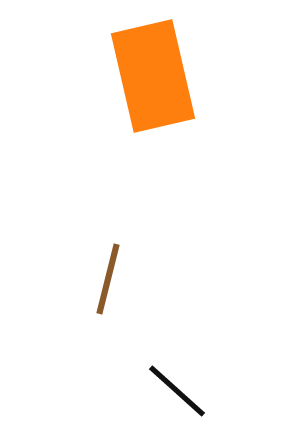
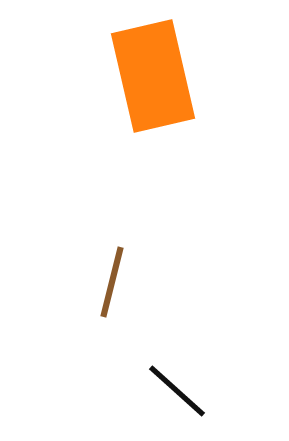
brown line: moved 4 px right, 3 px down
